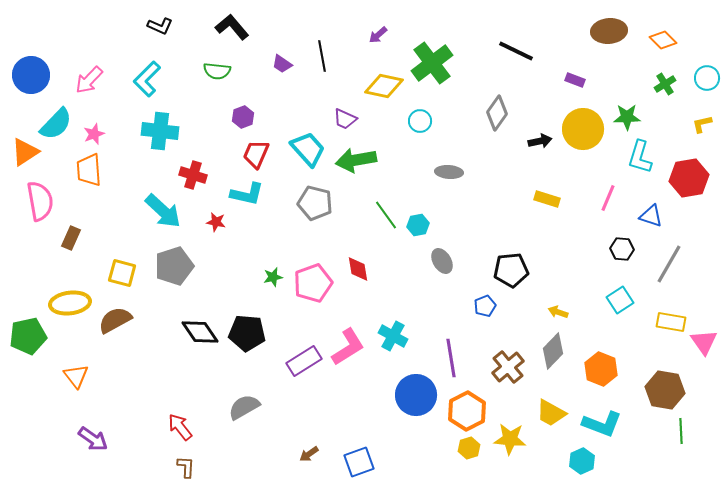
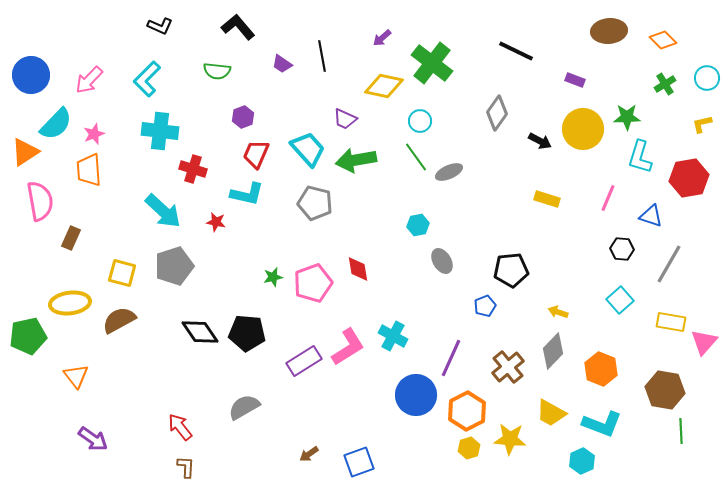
black L-shape at (232, 27): moved 6 px right
purple arrow at (378, 35): moved 4 px right, 3 px down
green cross at (432, 63): rotated 15 degrees counterclockwise
black arrow at (540, 141): rotated 40 degrees clockwise
gray ellipse at (449, 172): rotated 28 degrees counterclockwise
red cross at (193, 175): moved 6 px up
green line at (386, 215): moved 30 px right, 58 px up
cyan square at (620, 300): rotated 8 degrees counterclockwise
brown semicircle at (115, 320): moved 4 px right
pink triangle at (704, 342): rotated 16 degrees clockwise
purple line at (451, 358): rotated 33 degrees clockwise
